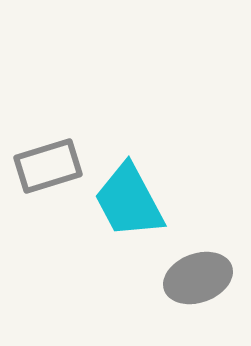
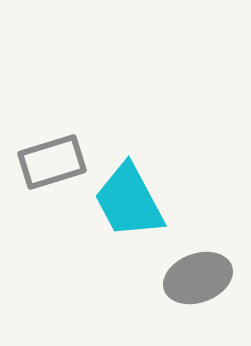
gray rectangle: moved 4 px right, 4 px up
